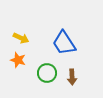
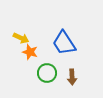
orange star: moved 12 px right, 8 px up
